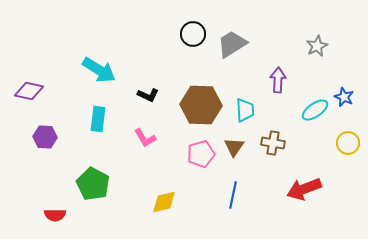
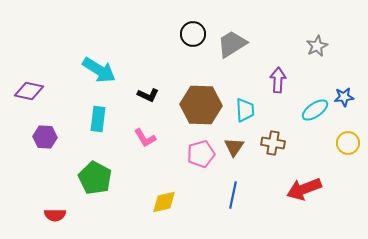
blue star: rotated 30 degrees counterclockwise
green pentagon: moved 2 px right, 6 px up
